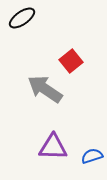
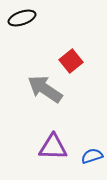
black ellipse: rotated 16 degrees clockwise
